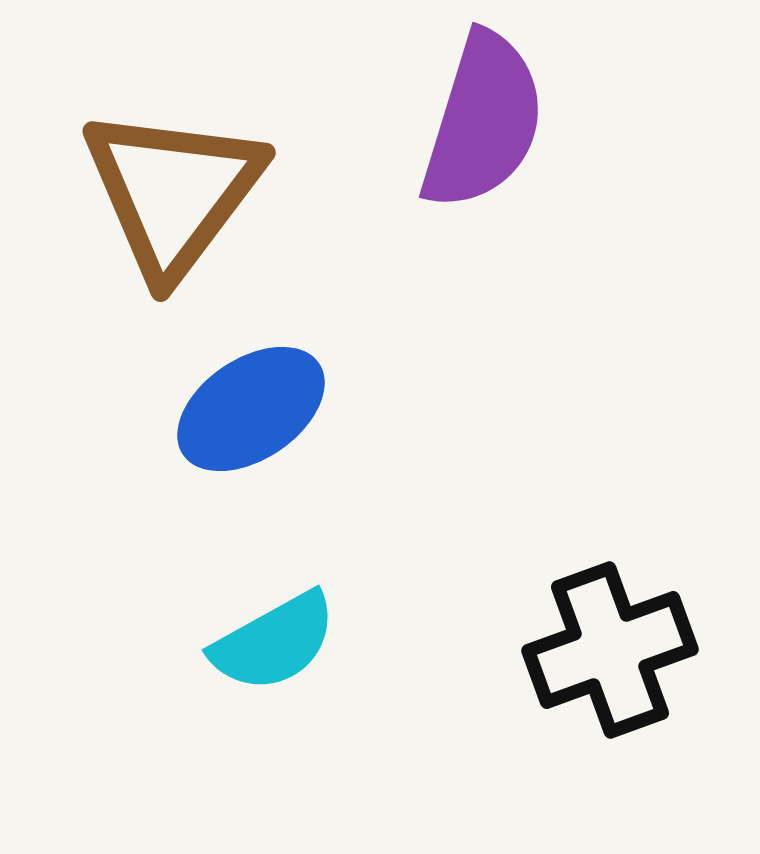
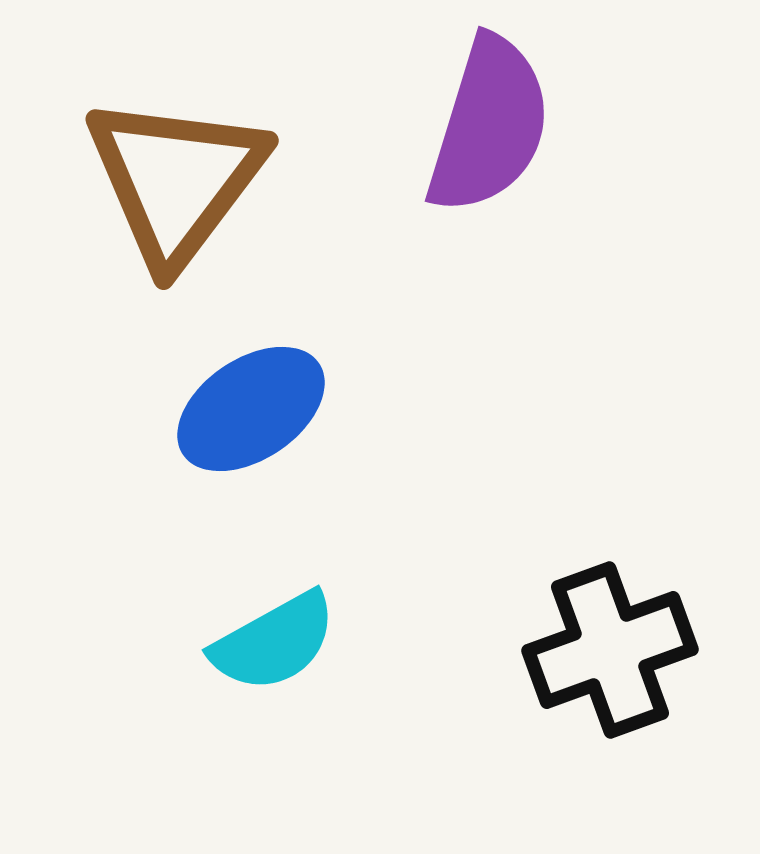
purple semicircle: moved 6 px right, 4 px down
brown triangle: moved 3 px right, 12 px up
